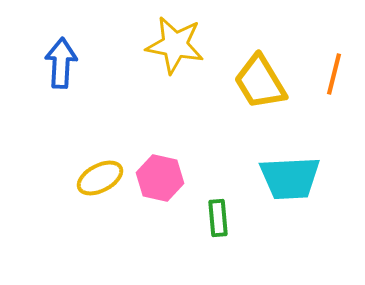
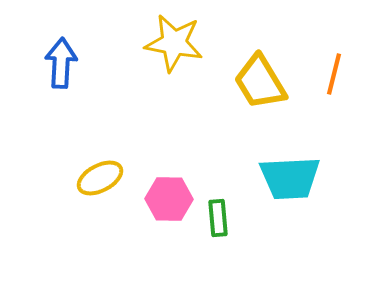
yellow star: moved 1 px left, 2 px up
pink hexagon: moved 9 px right, 21 px down; rotated 12 degrees counterclockwise
